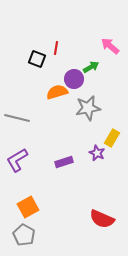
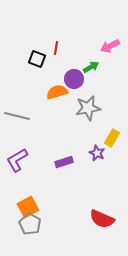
pink arrow: rotated 66 degrees counterclockwise
gray line: moved 2 px up
gray pentagon: moved 6 px right, 11 px up
